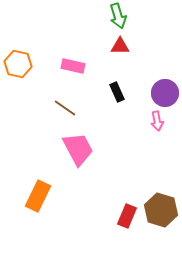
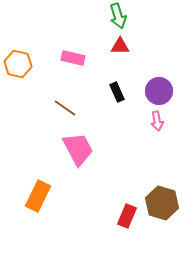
pink rectangle: moved 8 px up
purple circle: moved 6 px left, 2 px up
brown hexagon: moved 1 px right, 7 px up
